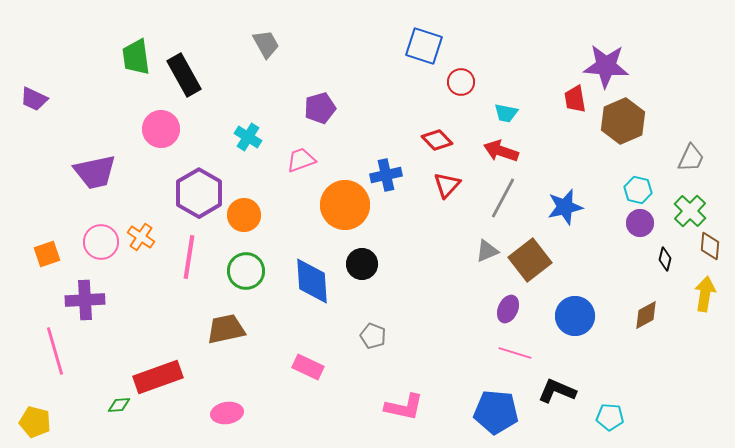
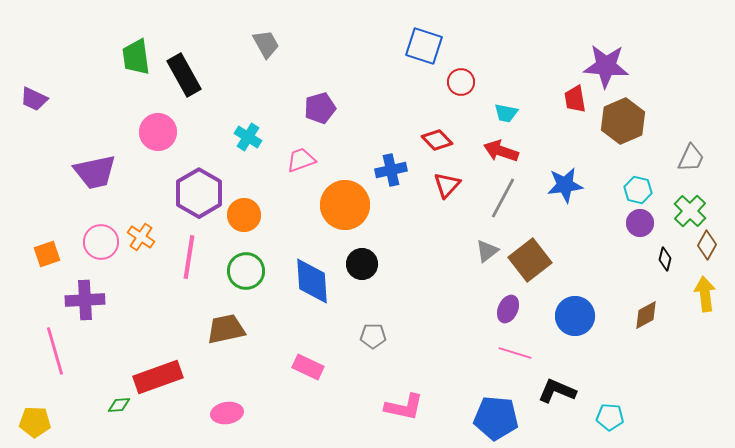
pink circle at (161, 129): moved 3 px left, 3 px down
blue cross at (386, 175): moved 5 px right, 5 px up
blue star at (565, 207): moved 22 px up; rotated 6 degrees clockwise
brown diamond at (710, 246): moved 3 px left, 1 px up; rotated 24 degrees clockwise
gray triangle at (487, 251): rotated 15 degrees counterclockwise
yellow arrow at (705, 294): rotated 16 degrees counterclockwise
gray pentagon at (373, 336): rotated 20 degrees counterclockwise
blue pentagon at (496, 412): moved 6 px down
yellow pentagon at (35, 422): rotated 12 degrees counterclockwise
